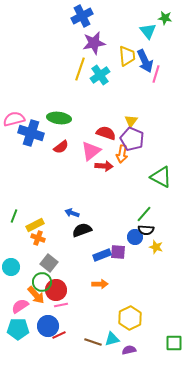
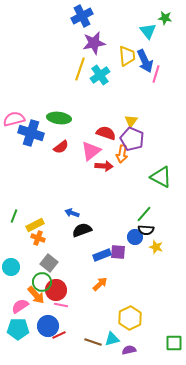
orange arrow at (100, 284): rotated 42 degrees counterclockwise
pink line at (61, 305): rotated 24 degrees clockwise
